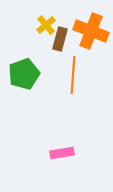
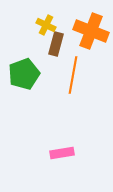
yellow cross: rotated 24 degrees counterclockwise
brown rectangle: moved 4 px left, 5 px down
orange line: rotated 6 degrees clockwise
